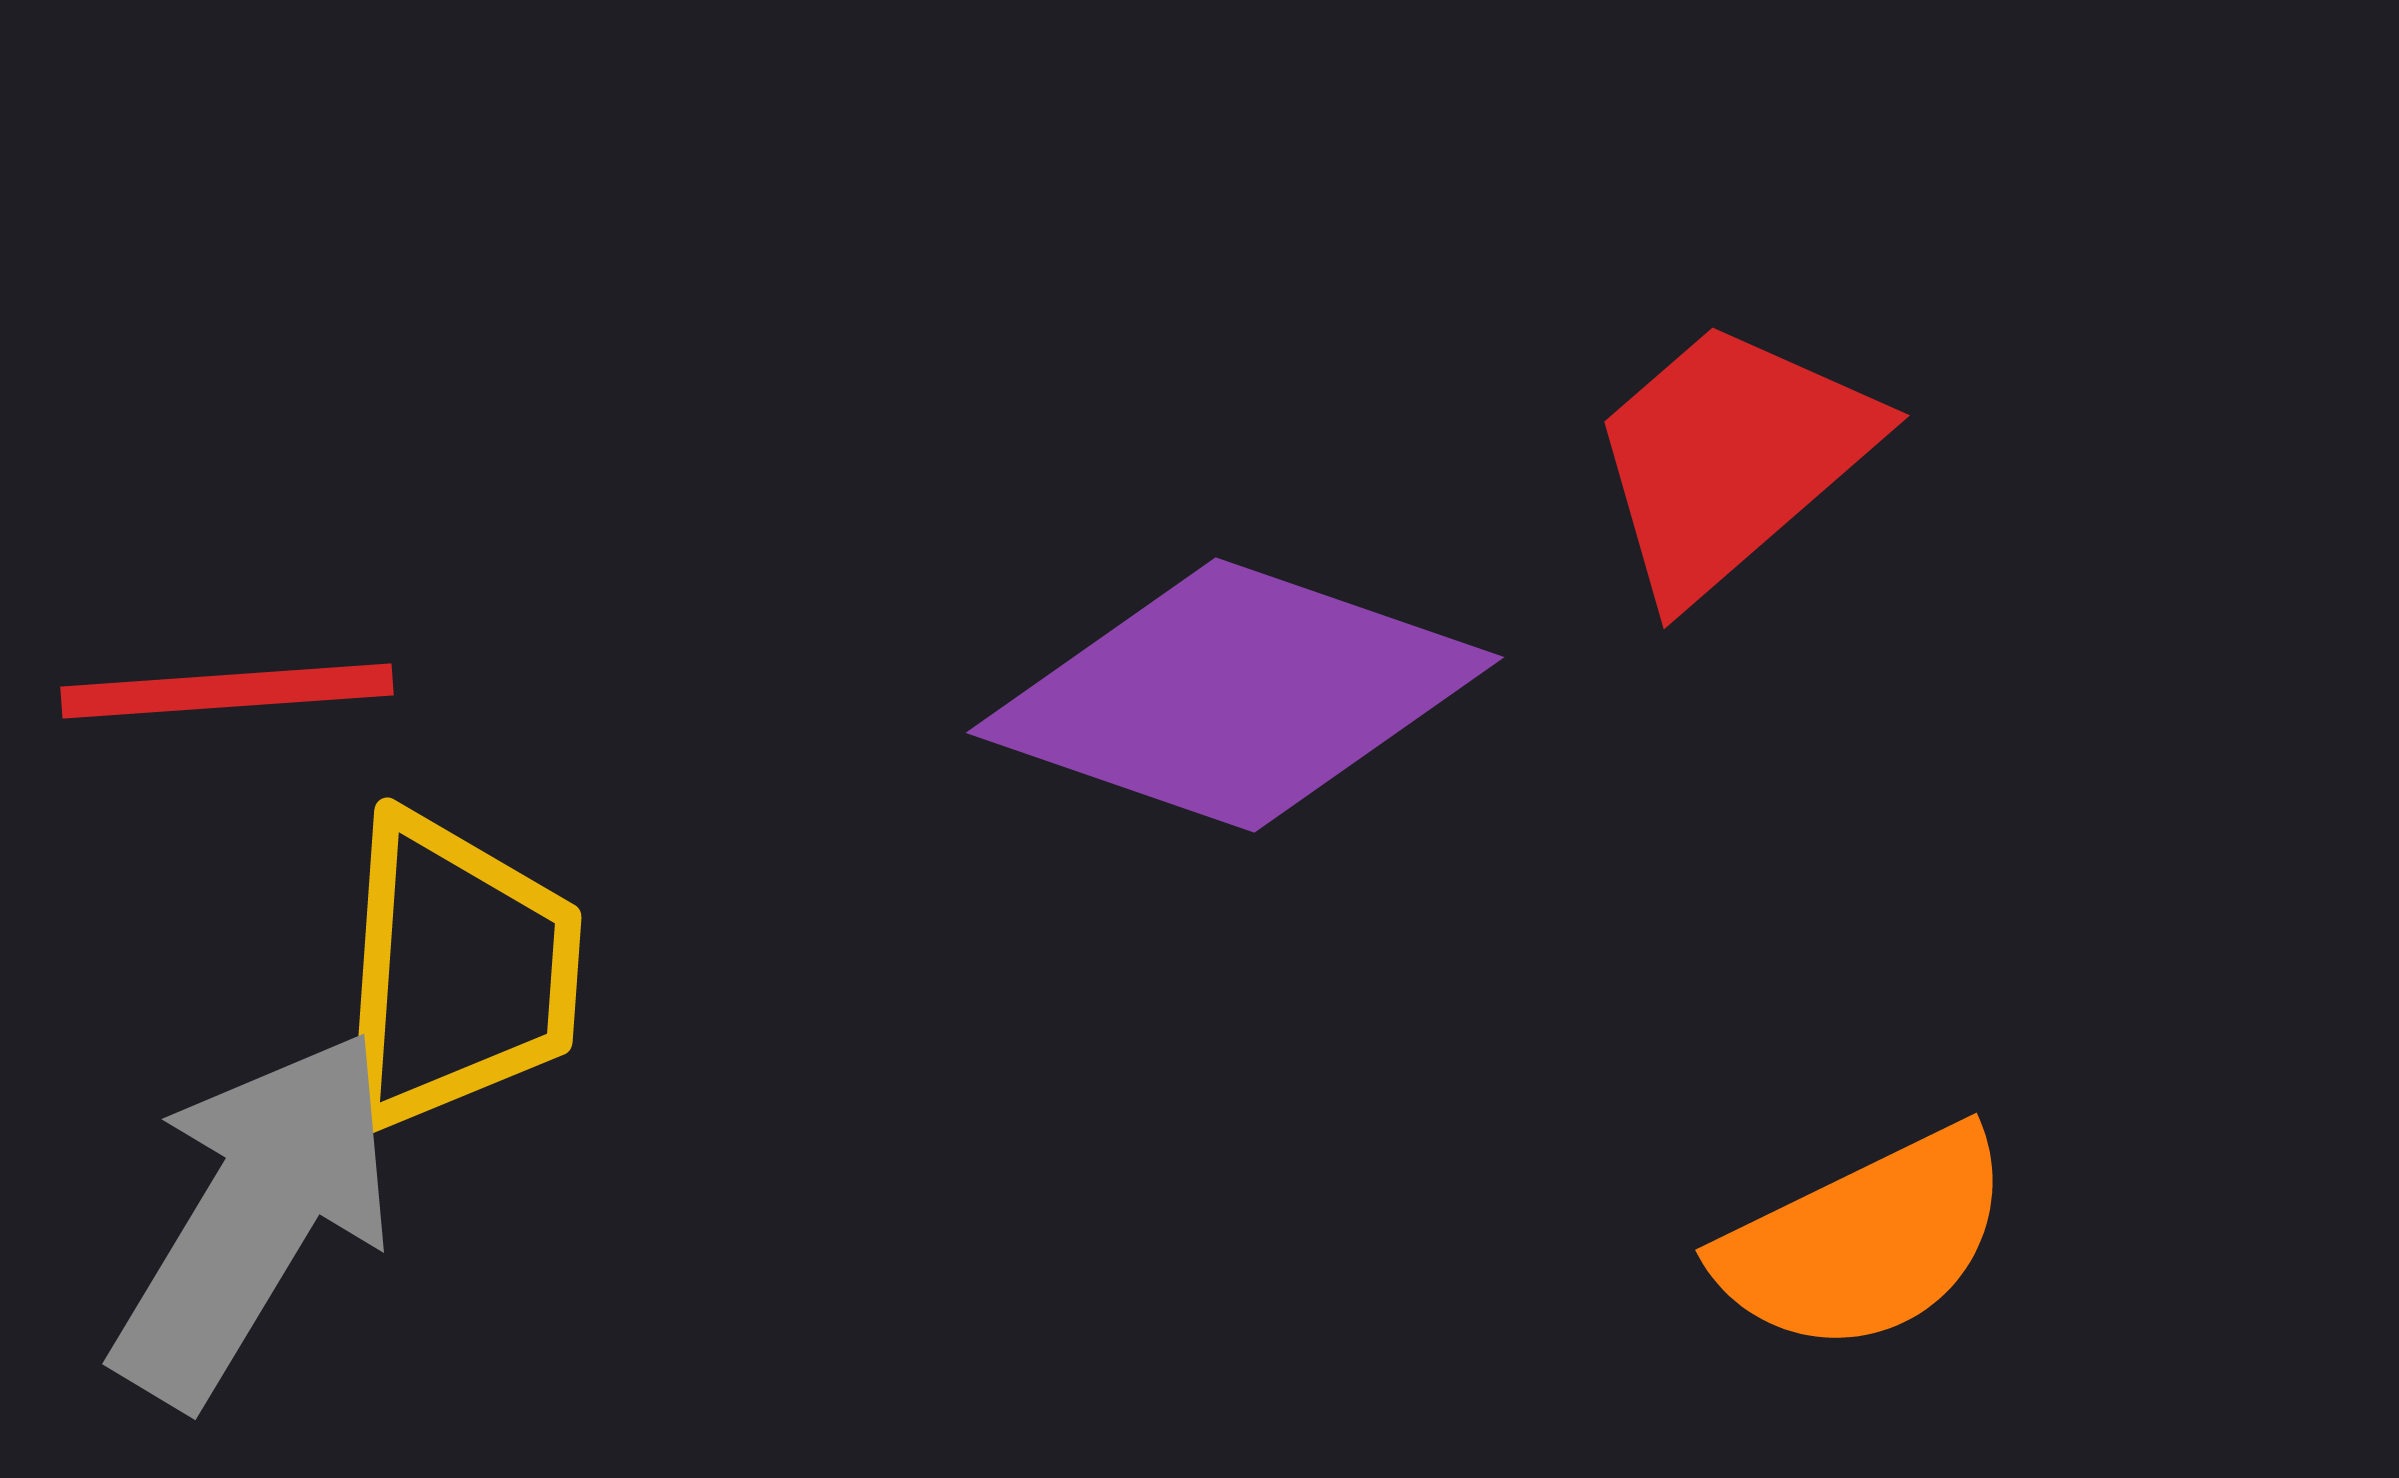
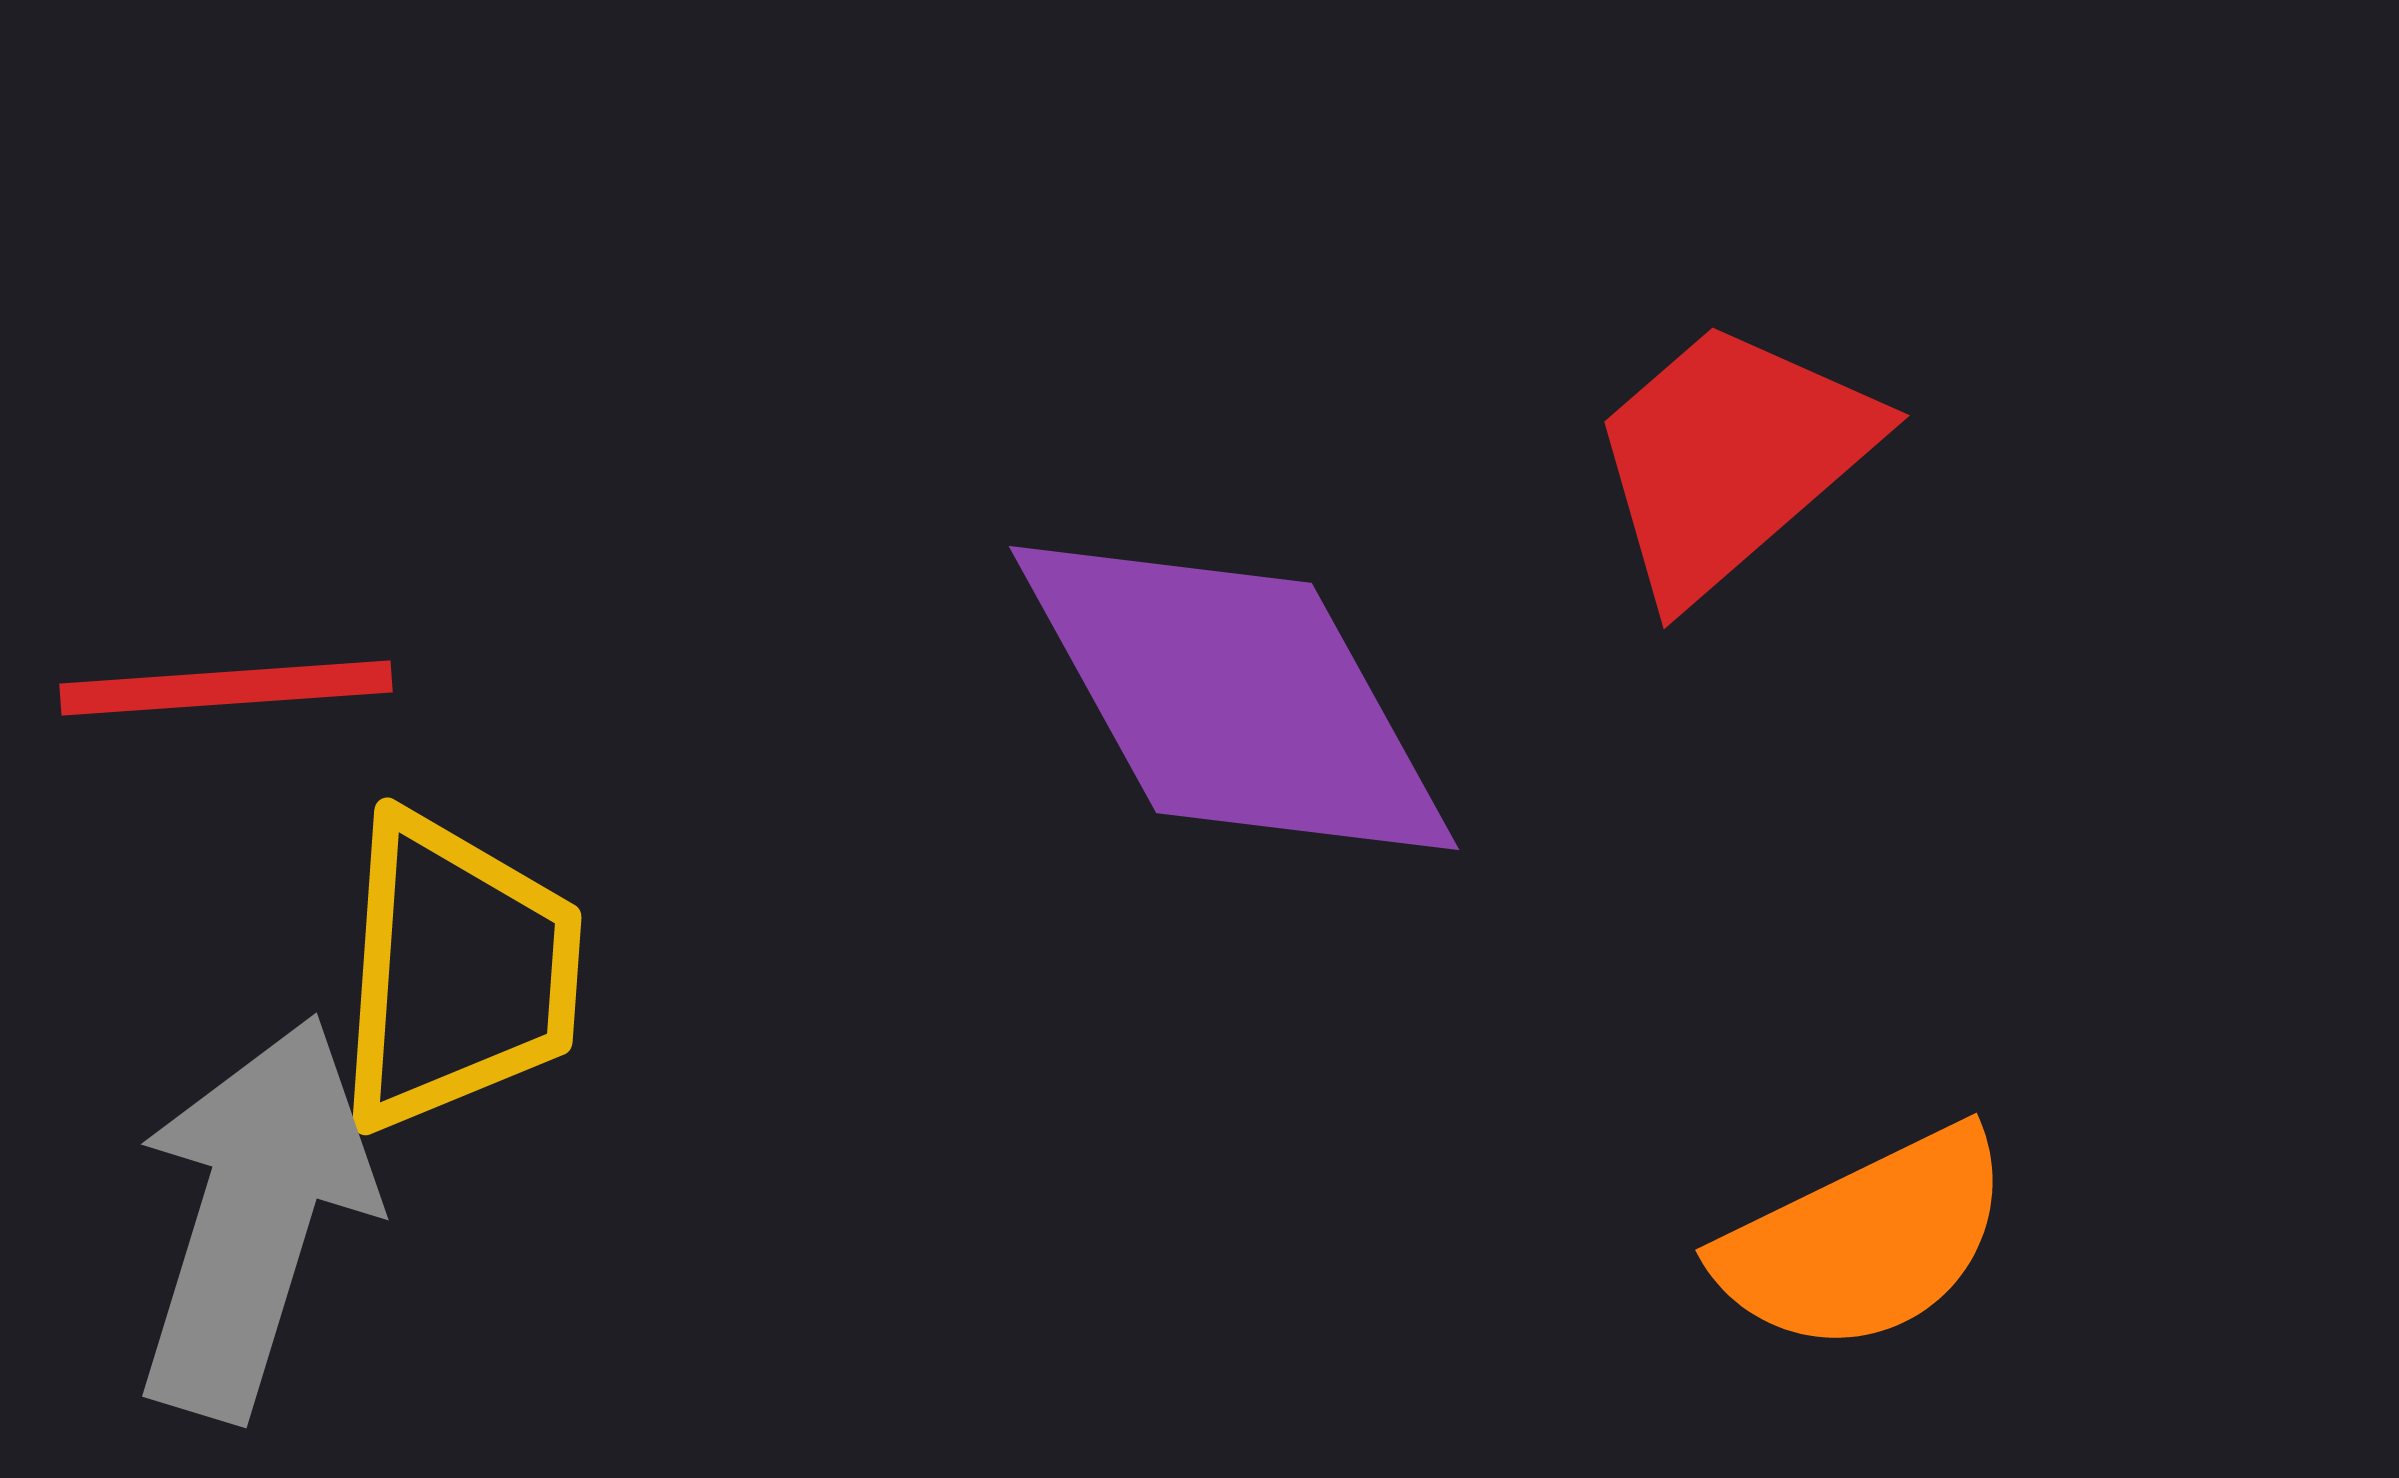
red line: moved 1 px left, 3 px up
purple diamond: moved 1 px left, 3 px down; rotated 42 degrees clockwise
gray arrow: rotated 14 degrees counterclockwise
